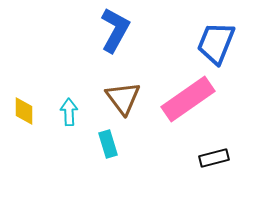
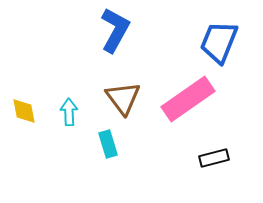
blue trapezoid: moved 3 px right, 1 px up
yellow diamond: rotated 12 degrees counterclockwise
